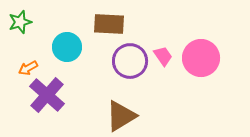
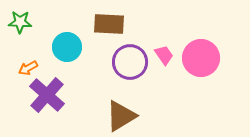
green star: rotated 20 degrees clockwise
pink trapezoid: moved 1 px right, 1 px up
purple circle: moved 1 px down
